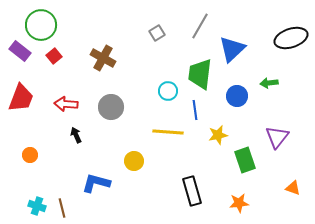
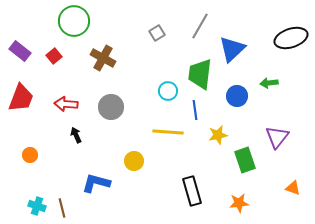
green circle: moved 33 px right, 4 px up
